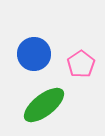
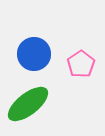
green ellipse: moved 16 px left, 1 px up
